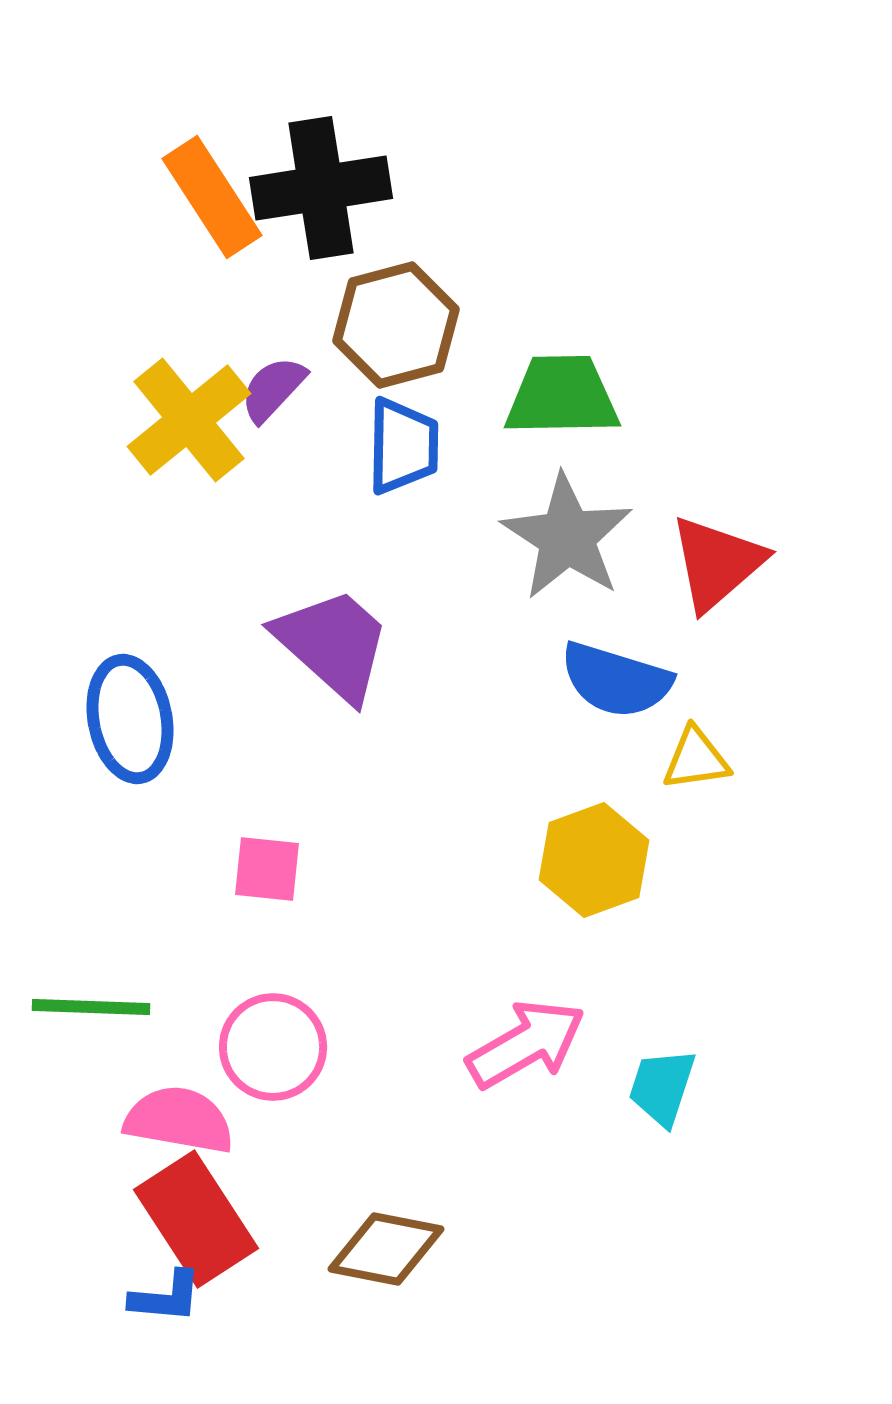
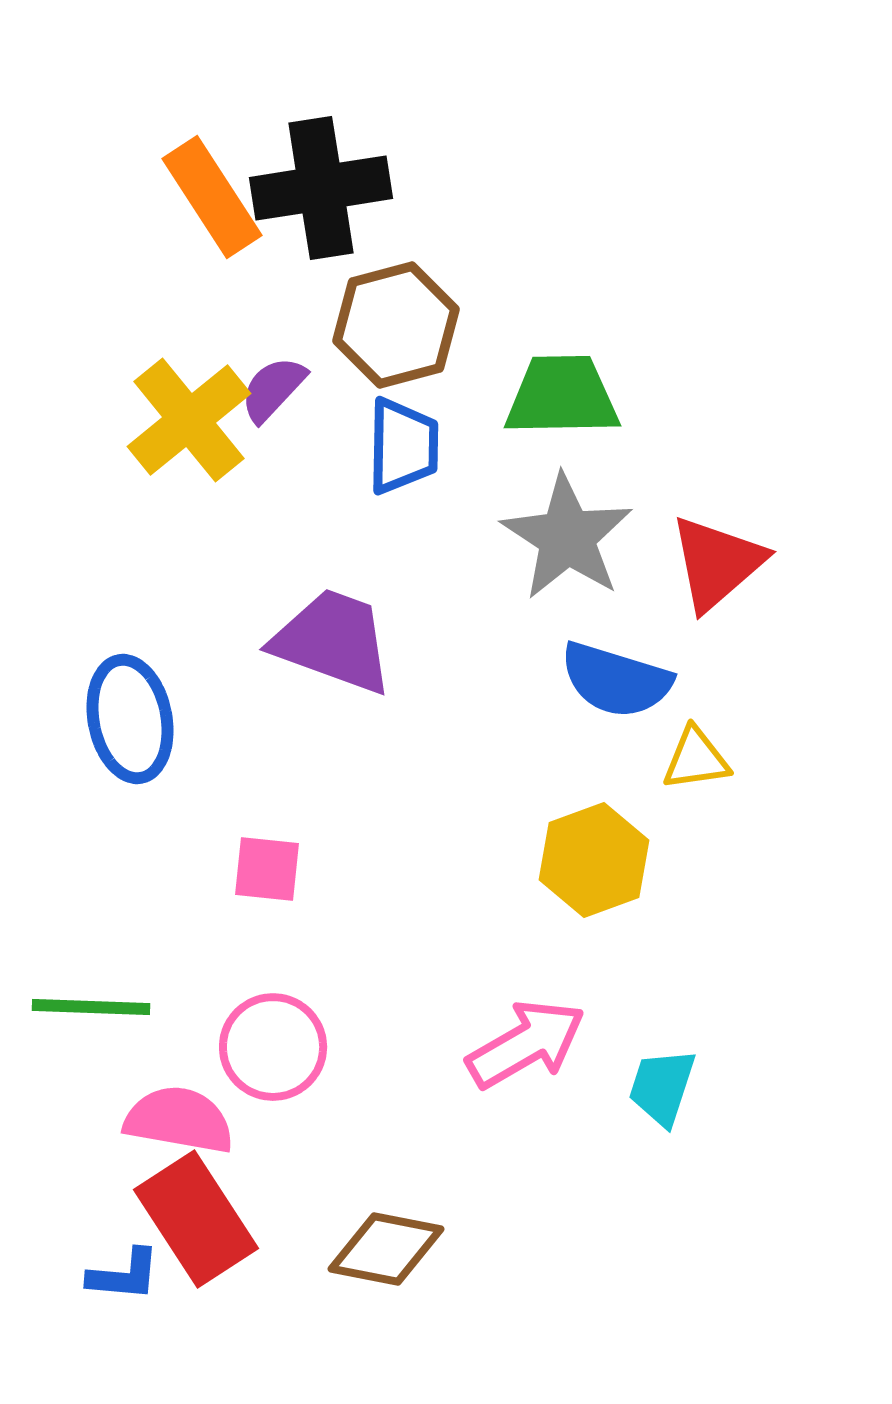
purple trapezoid: moved 3 px up; rotated 22 degrees counterclockwise
blue L-shape: moved 42 px left, 22 px up
